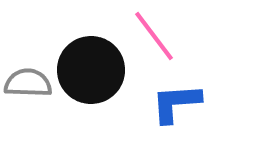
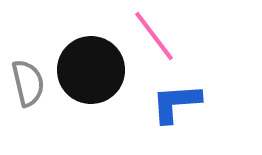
gray semicircle: rotated 75 degrees clockwise
